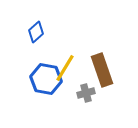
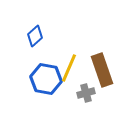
blue diamond: moved 1 px left, 4 px down
yellow line: moved 4 px right; rotated 8 degrees counterclockwise
